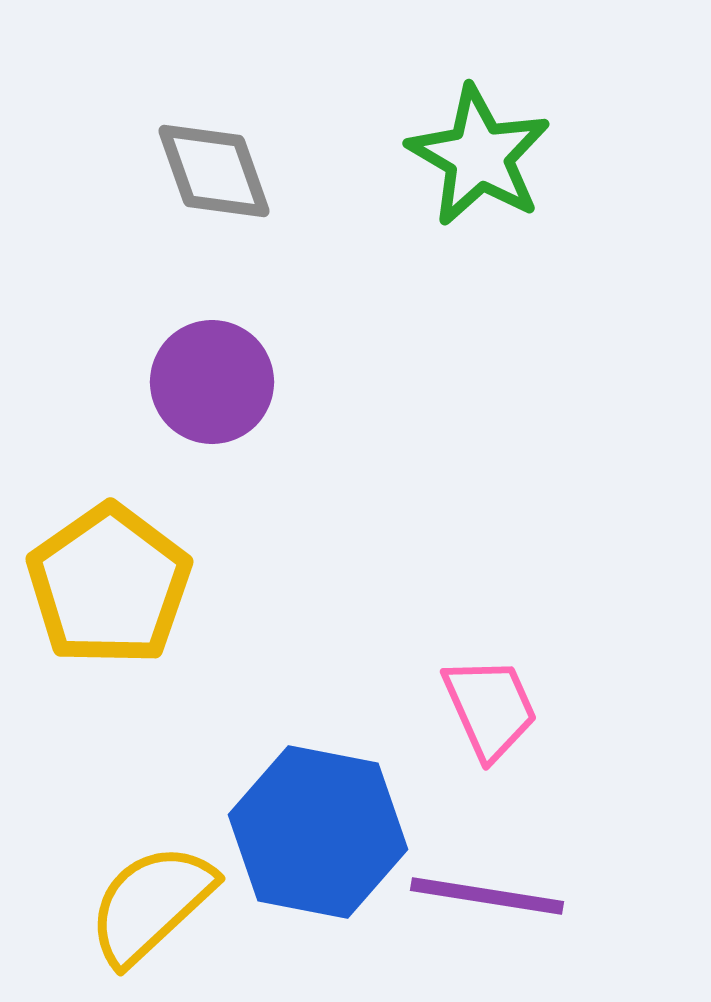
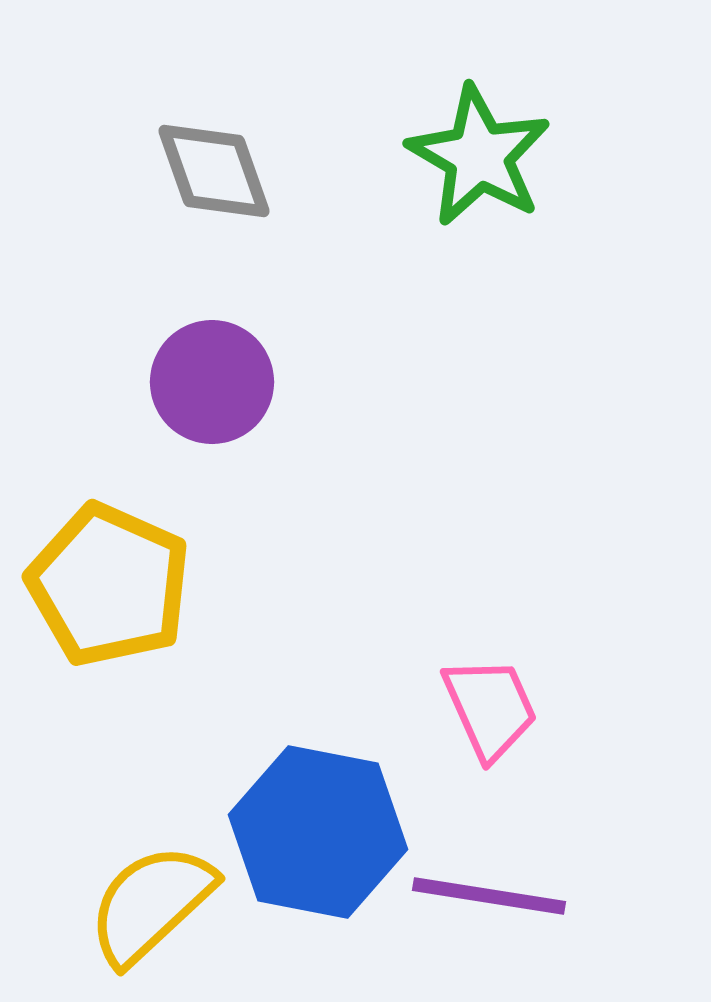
yellow pentagon: rotated 13 degrees counterclockwise
purple line: moved 2 px right
